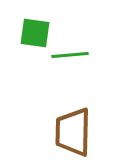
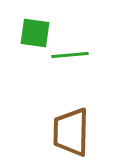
brown trapezoid: moved 2 px left
